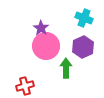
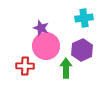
cyan cross: rotated 30 degrees counterclockwise
purple star: rotated 14 degrees counterclockwise
purple hexagon: moved 1 px left, 3 px down
red cross: moved 20 px up; rotated 18 degrees clockwise
